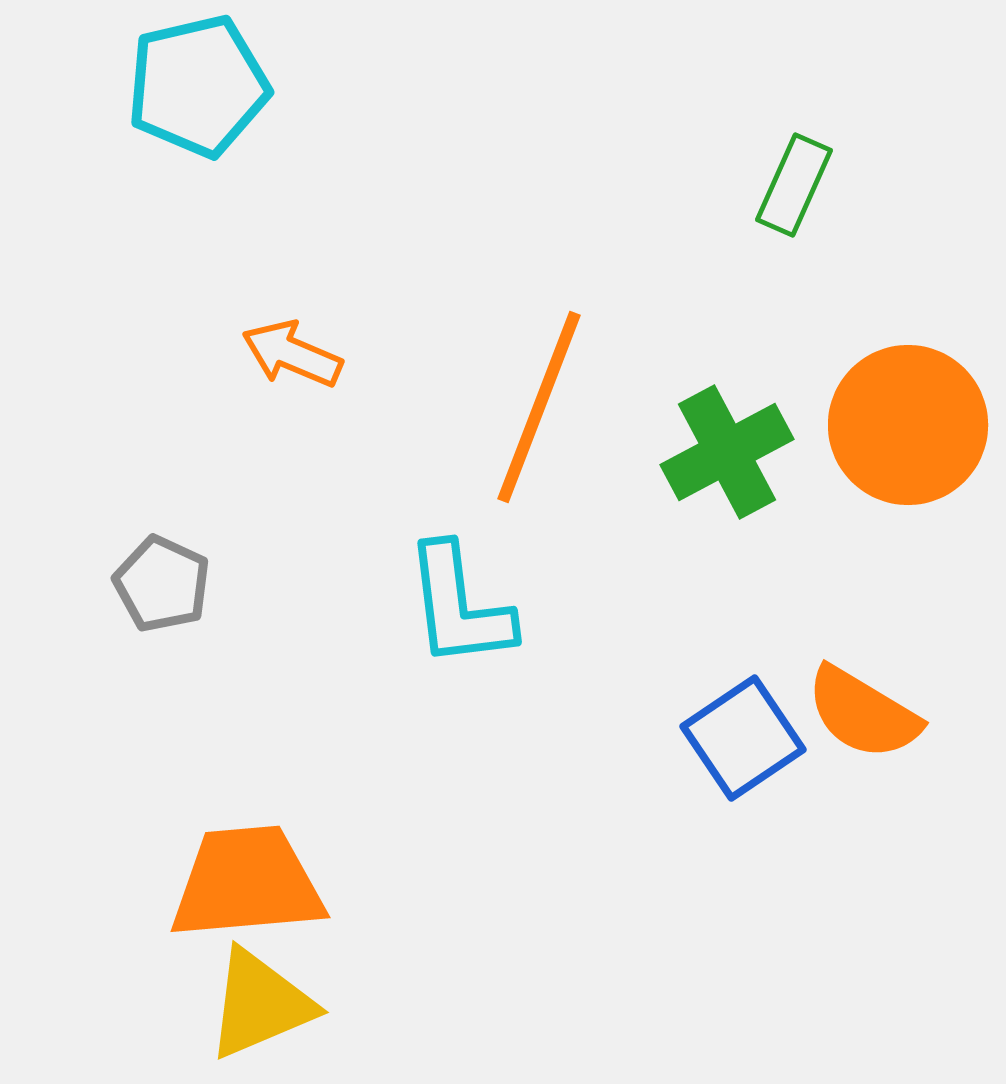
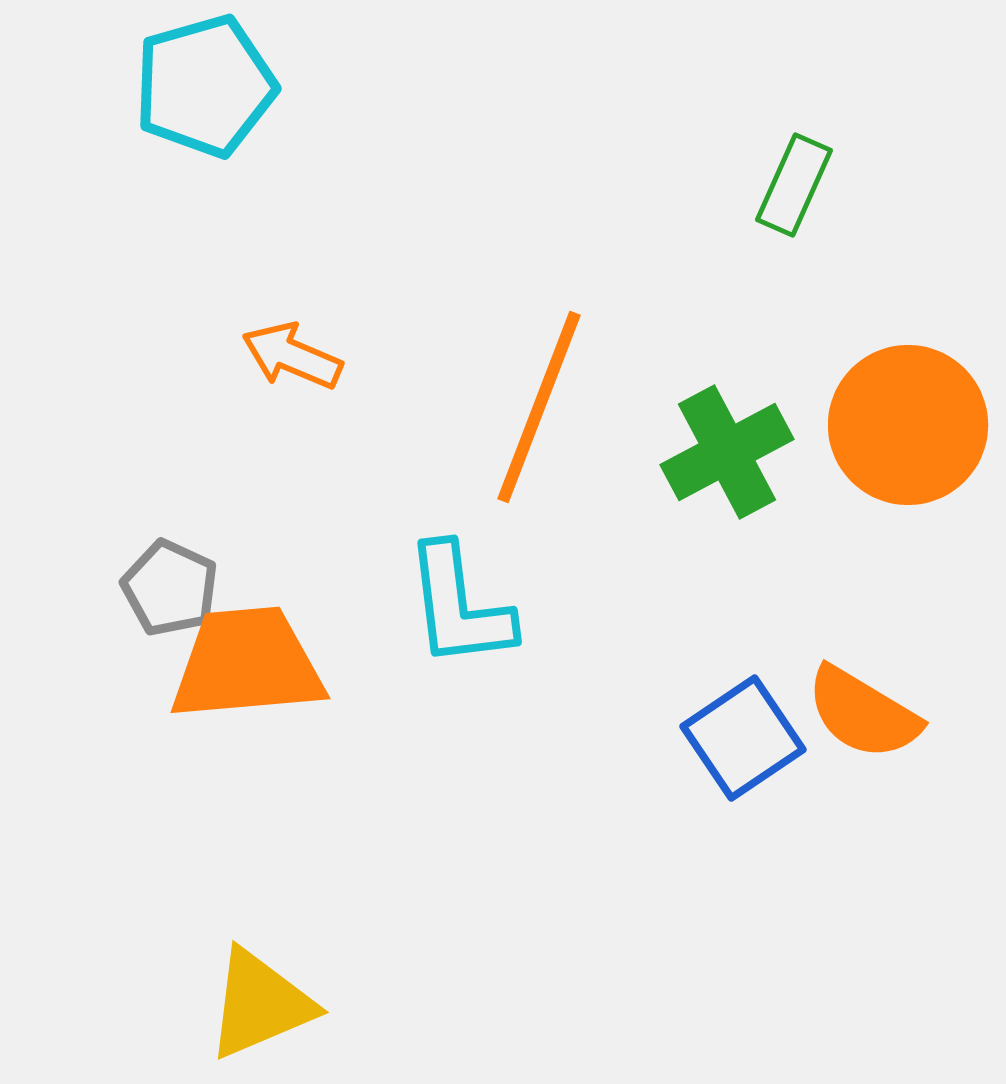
cyan pentagon: moved 7 px right; rotated 3 degrees counterclockwise
orange arrow: moved 2 px down
gray pentagon: moved 8 px right, 4 px down
orange trapezoid: moved 219 px up
